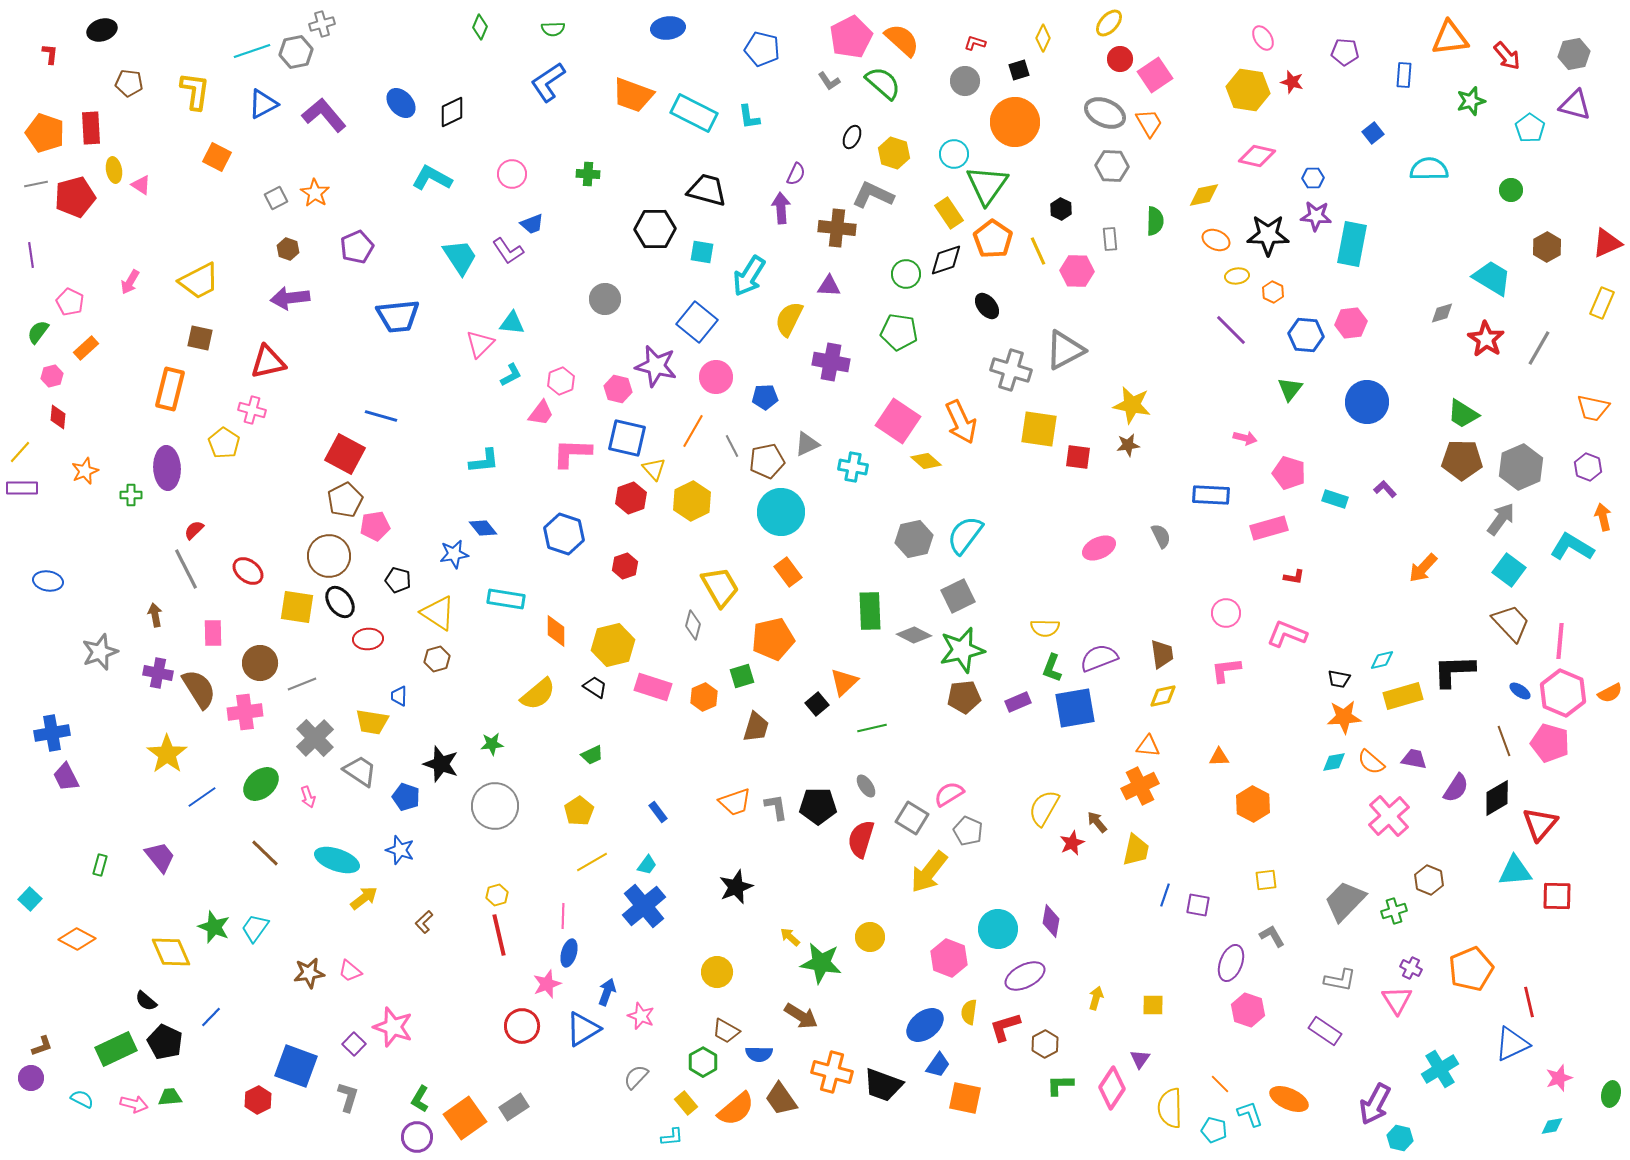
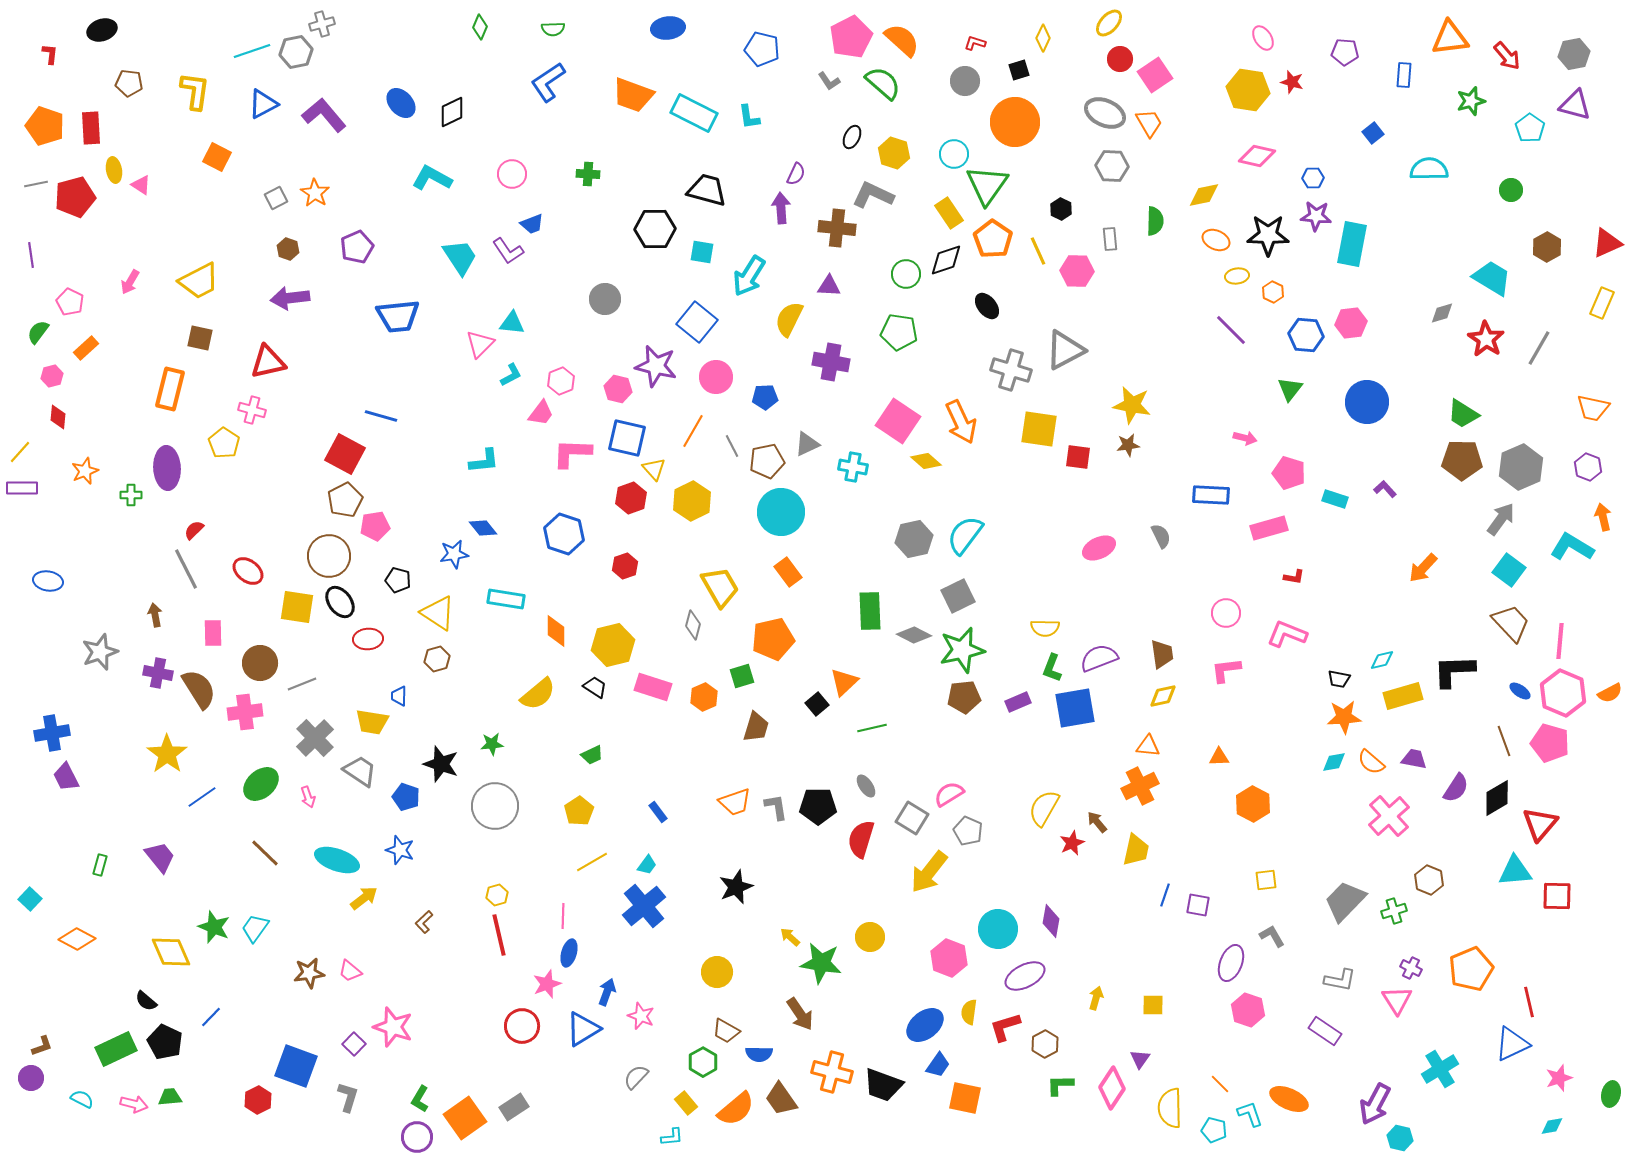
orange pentagon at (45, 133): moved 7 px up
brown arrow at (801, 1016): moved 1 px left, 2 px up; rotated 24 degrees clockwise
